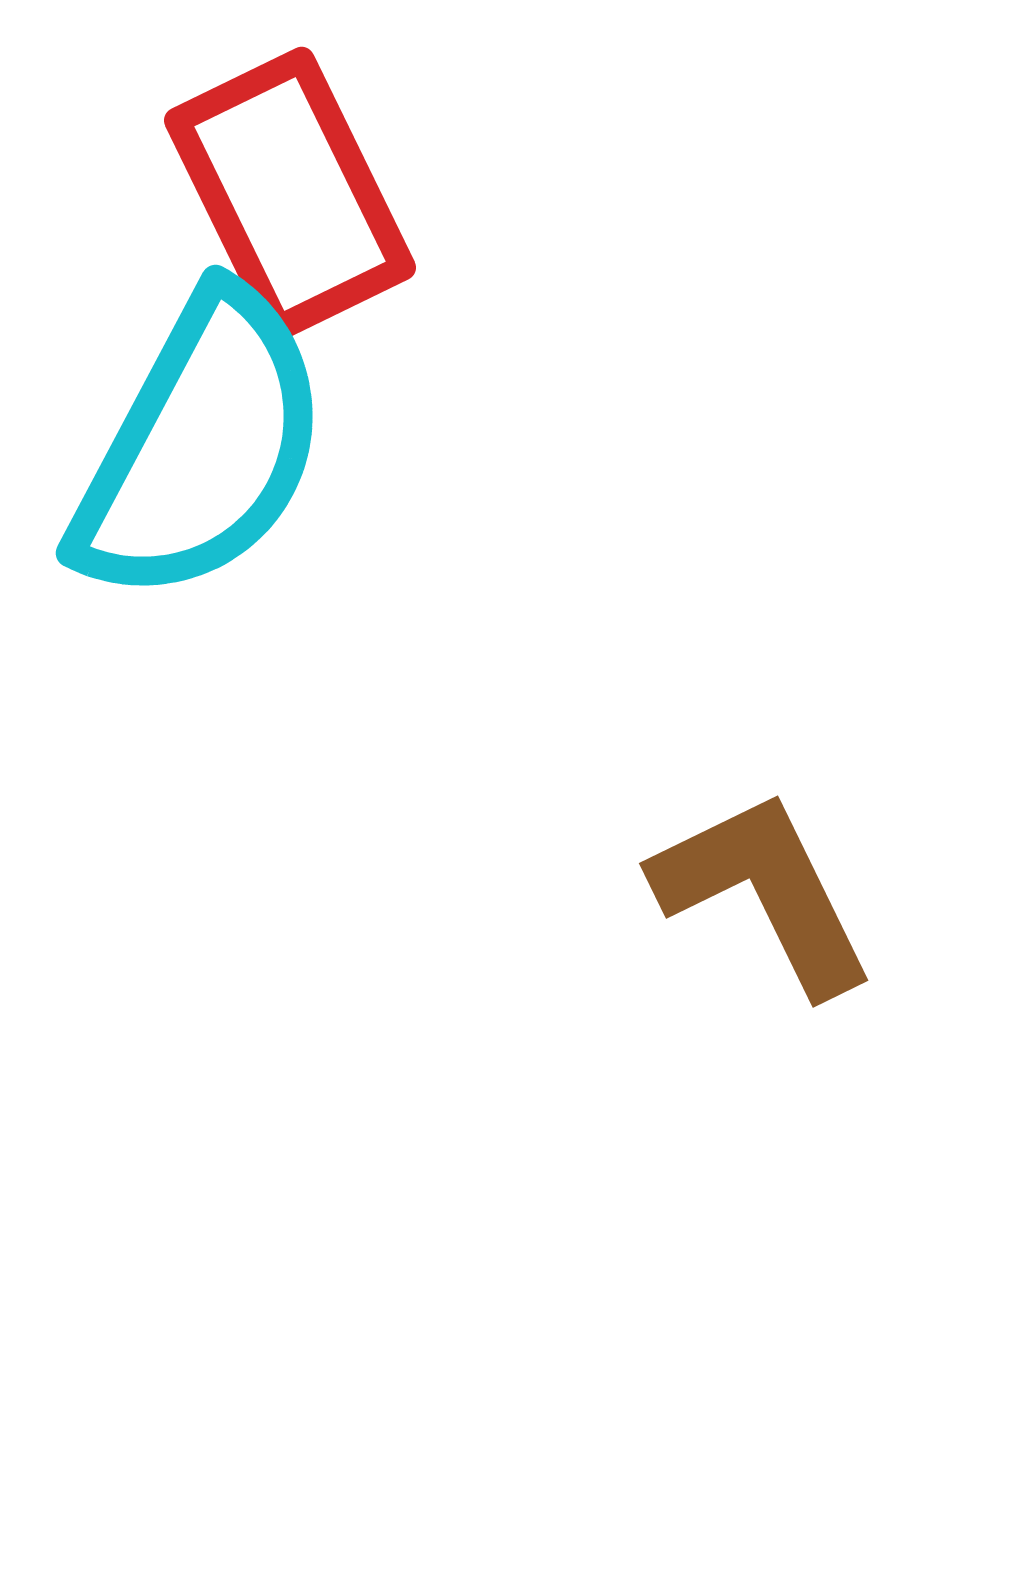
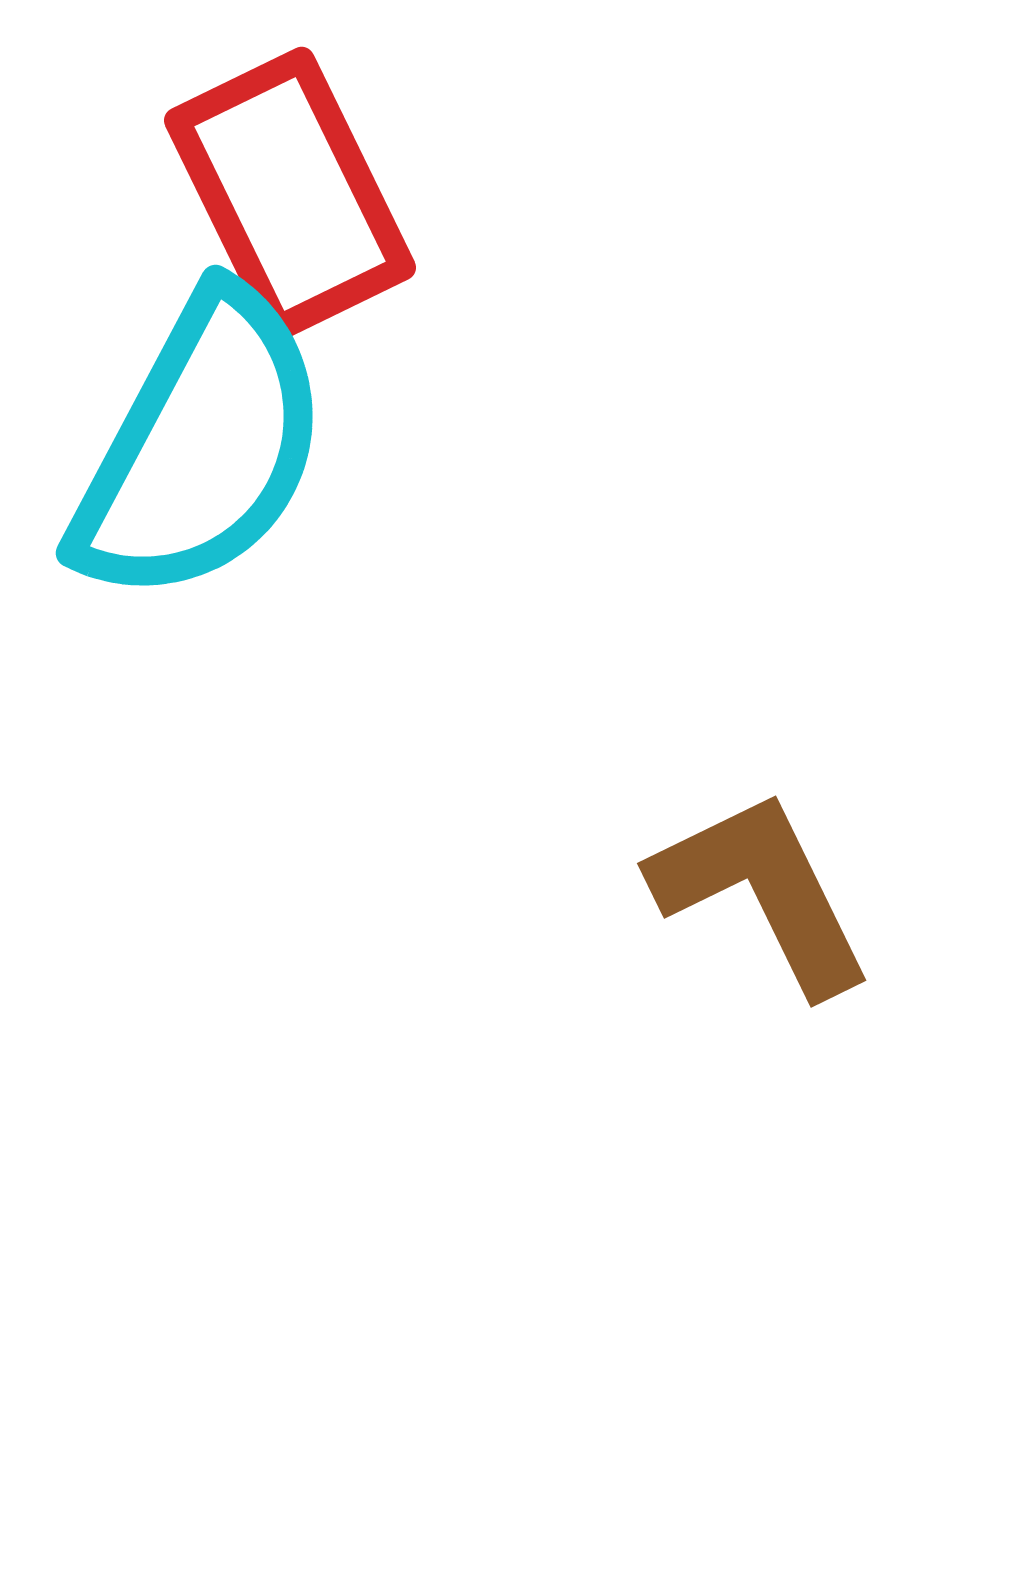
brown L-shape: moved 2 px left
